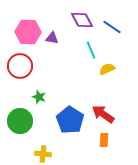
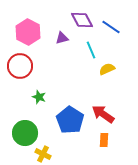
blue line: moved 1 px left
pink hexagon: rotated 25 degrees clockwise
purple triangle: moved 10 px right; rotated 24 degrees counterclockwise
green circle: moved 5 px right, 12 px down
yellow cross: rotated 21 degrees clockwise
